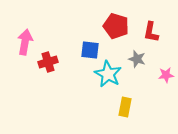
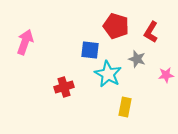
red L-shape: rotated 20 degrees clockwise
pink arrow: rotated 10 degrees clockwise
red cross: moved 16 px right, 25 px down
